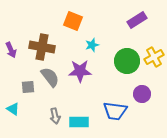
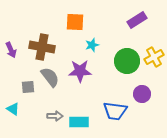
orange square: moved 2 px right, 1 px down; rotated 18 degrees counterclockwise
gray arrow: rotated 77 degrees counterclockwise
